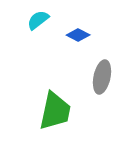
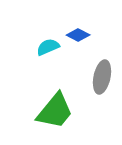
cyan semicircle: moved 10 px right, 27 px down; rotated 15 degrees clockwise
green trapezoid: rotated 27 degrees clockwise
